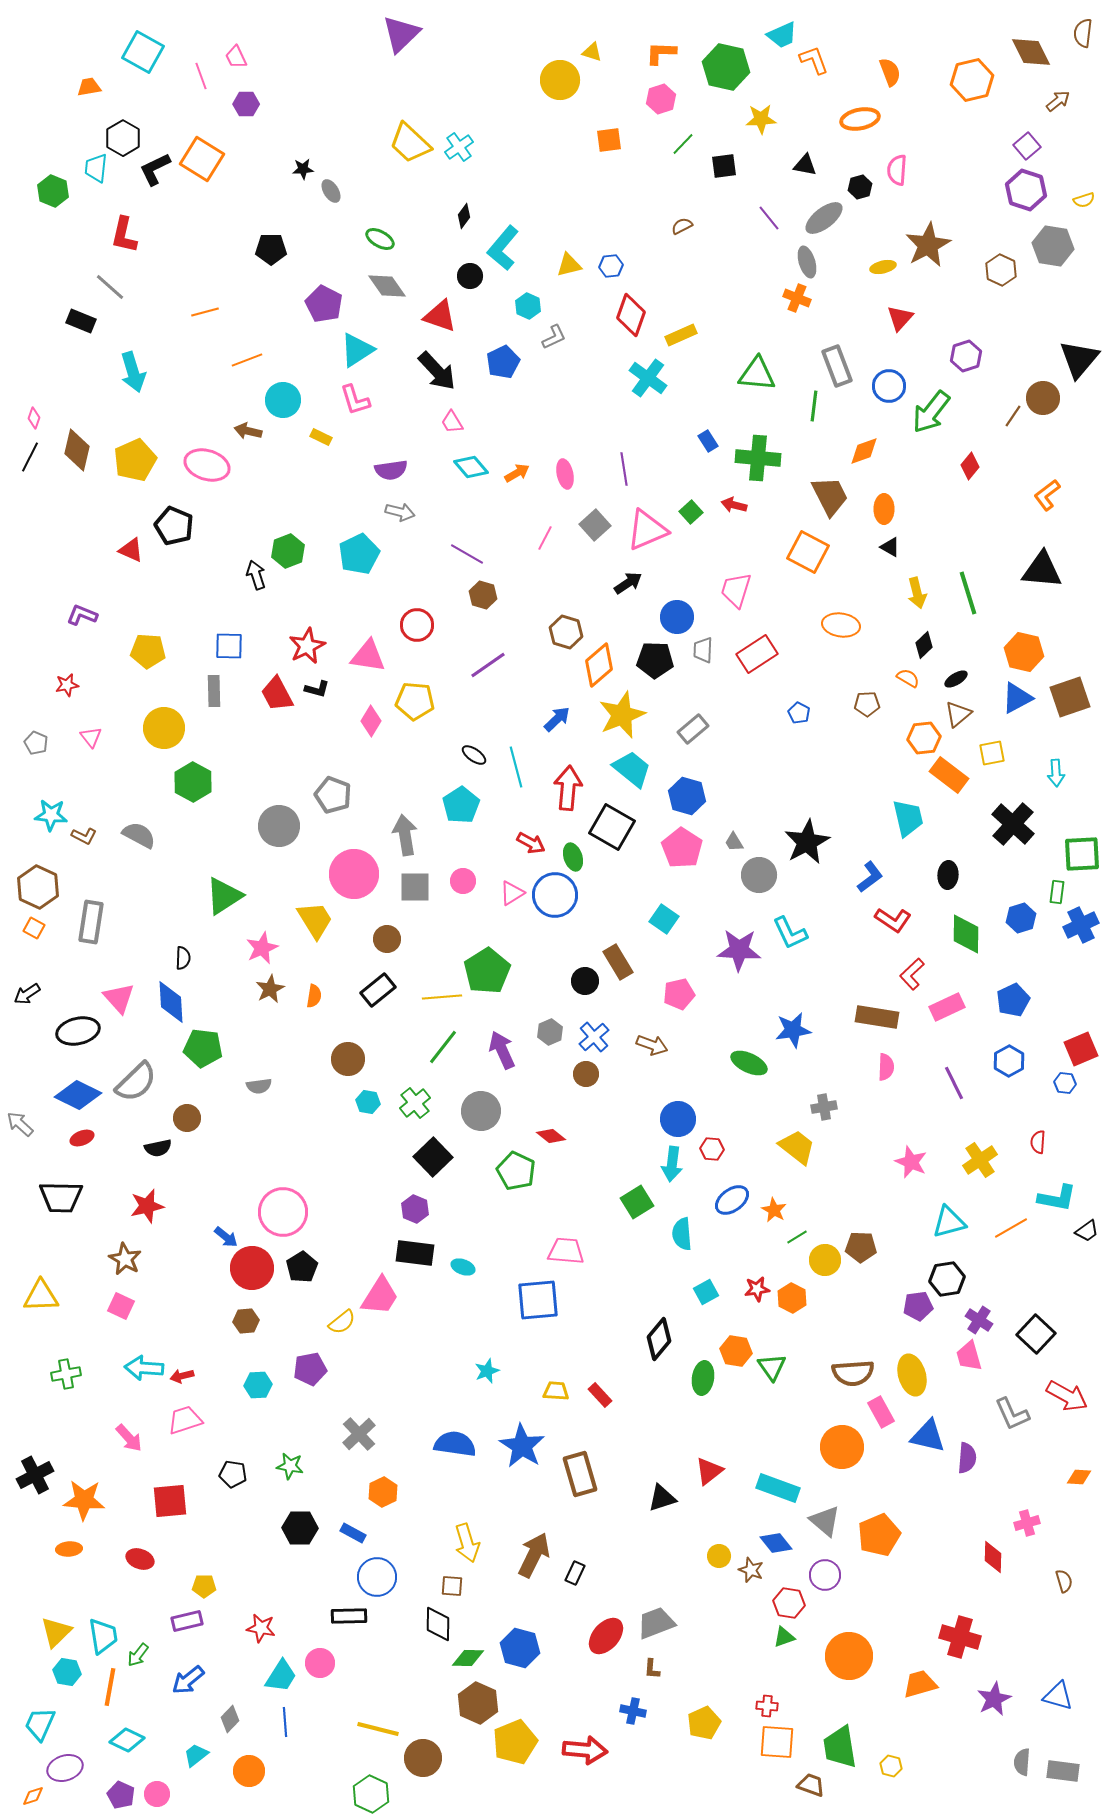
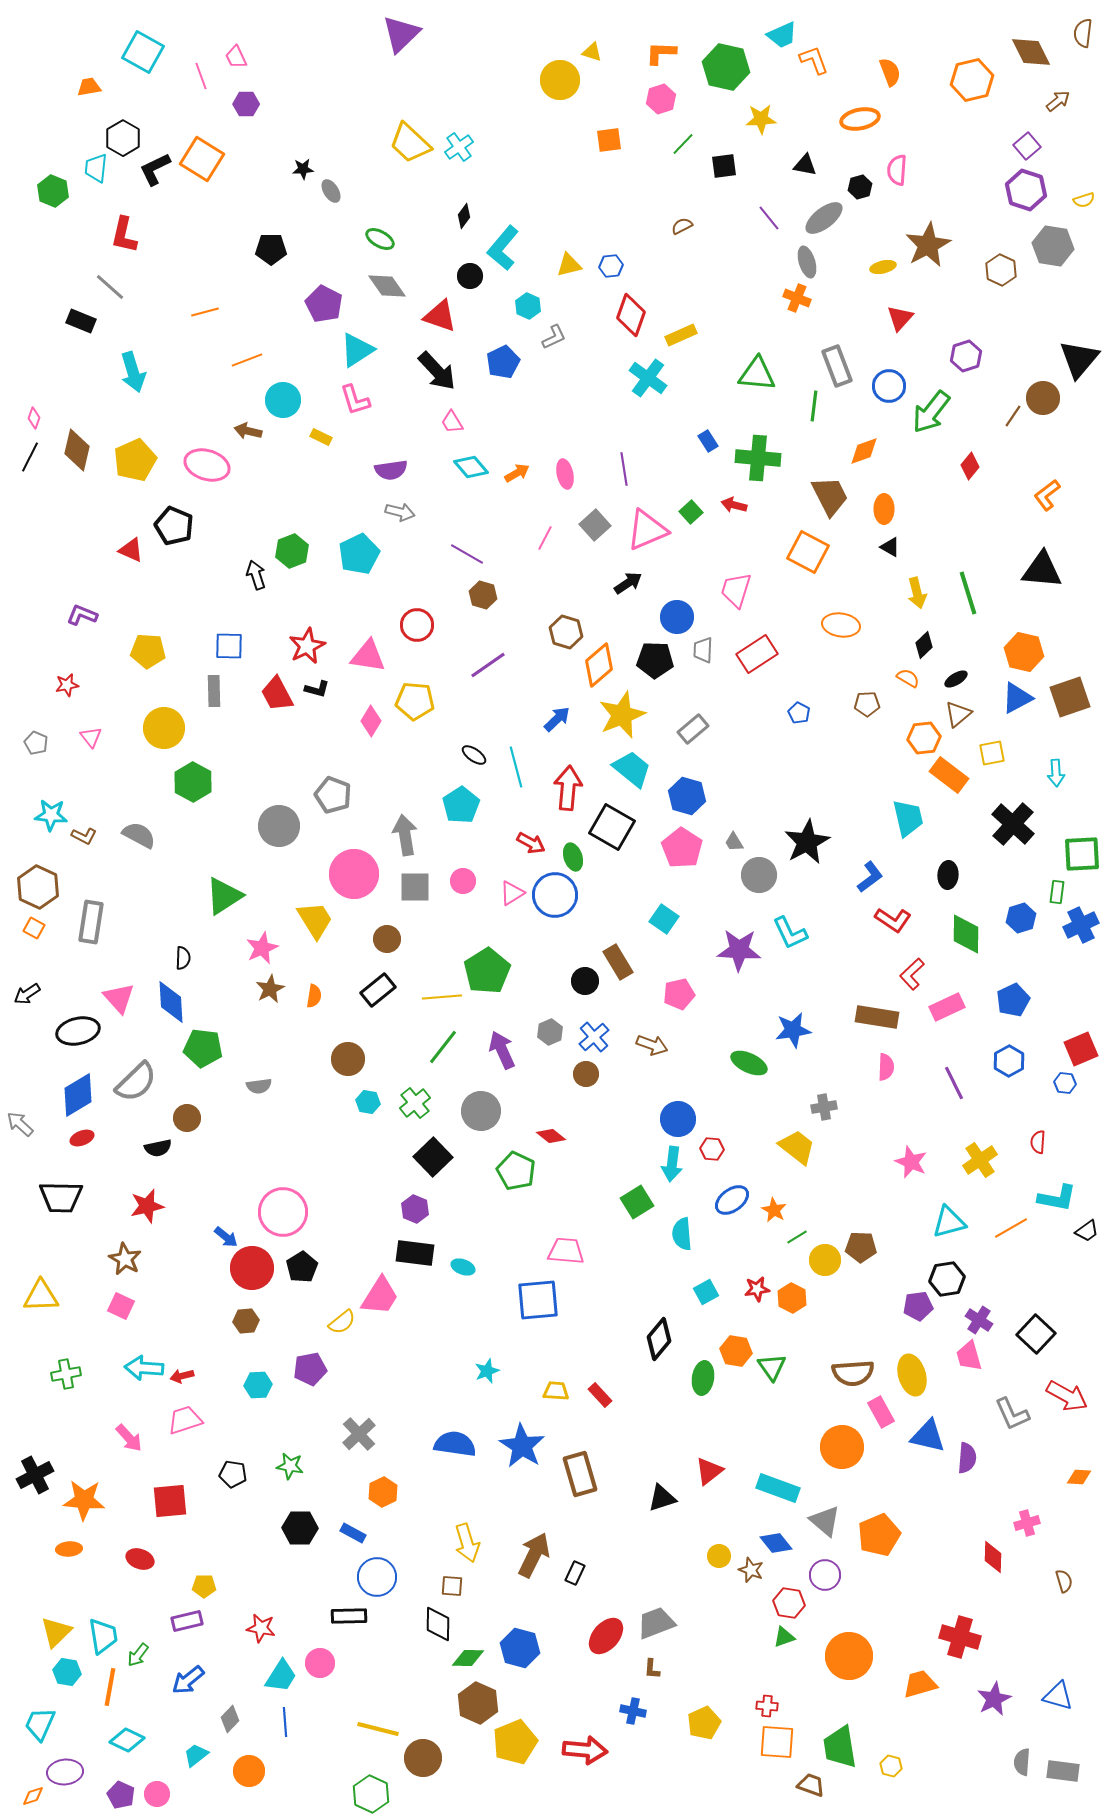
green hexagon at (288, 551): moved 4 px right
blue diamond at (78, 1095): rotated 57 degrees counterclockwise
purple ellipse at (65, 1768): moved 4 px down; rotated 12 degrees clockwise
